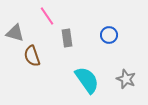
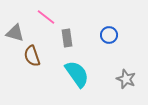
pink line: moved 1 px left, 1 px down; rotated 18 degrees counterclockwise
cyan semicircle: moved 10 px left, 6 px up
